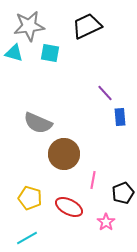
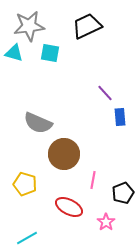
yellow pentagon: moved 5 px left, 14 px up
